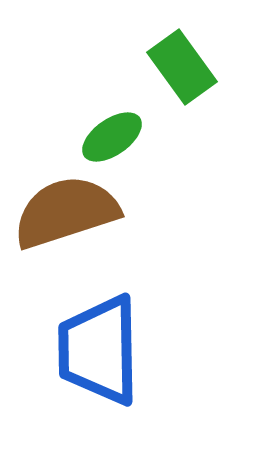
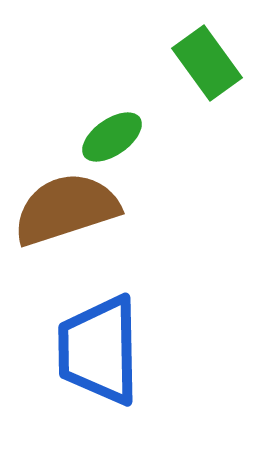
green rectangle: moved 25 px right, 4 px up
brown semicircle: moved 3 px up
